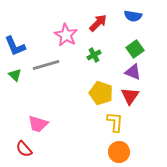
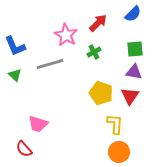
blue semicircle: moved 2 px up; rotated 54 degrees counterclockwise
green square: rotated 30 degrees clockwise
green cross: moved 3 px up
gray line: moved 4 px right, 1 px up
purple triangle: moved 1 px right; rotated 12 degrees counterclockwise
yellow L-shape: moved 2 px down
